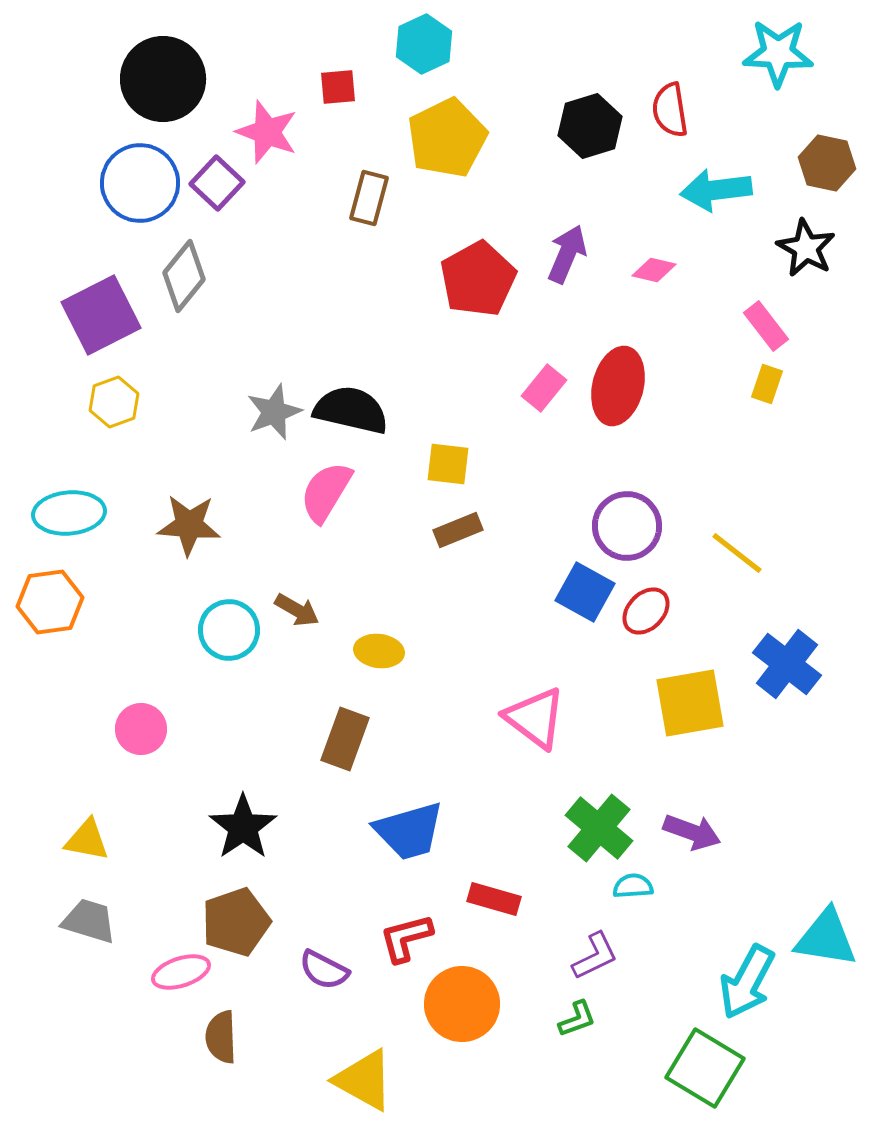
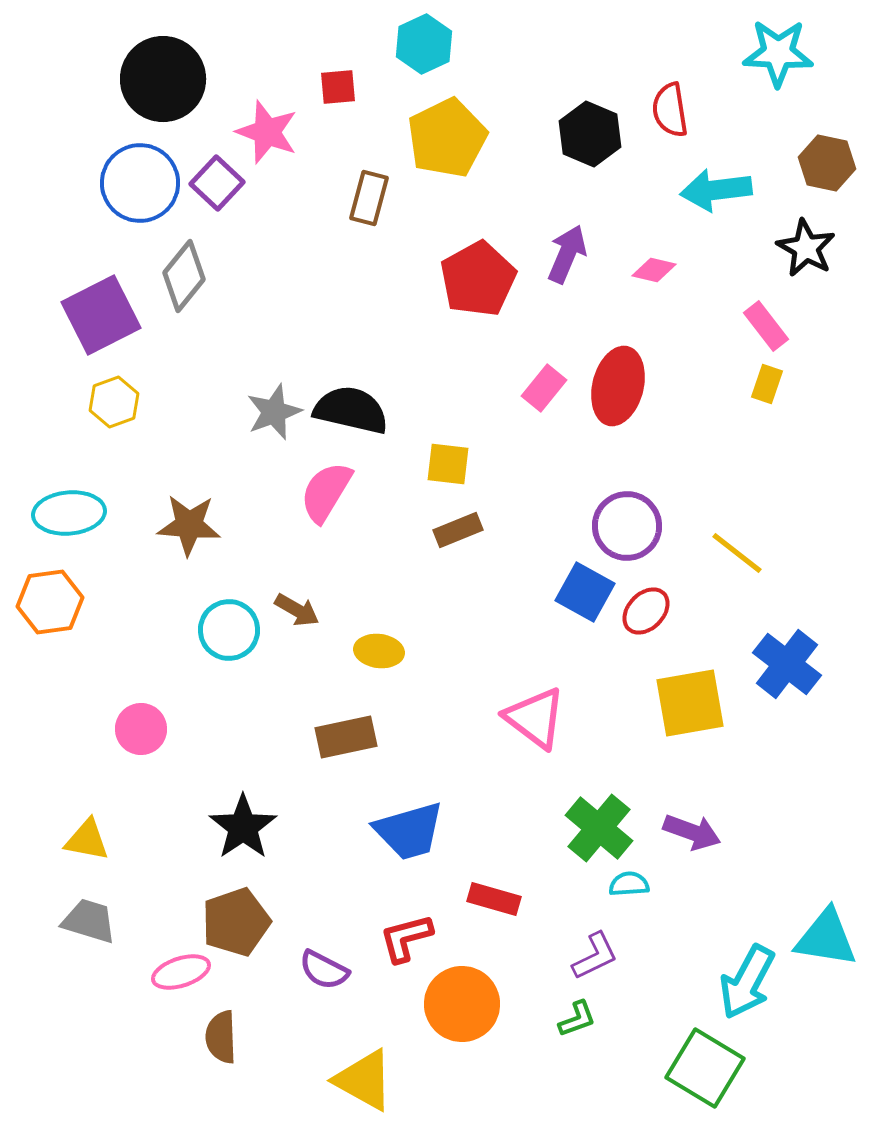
black hexagon at (590, 126): moved 8 px down; rotated 20 degrees counterclockwise
brown rectangle at (345, 739): moved 1 px right, 2 px up; rotated 58 degrees clockwise
cyan semicircle at (633, 886): moved 4 px left, 2 px up
